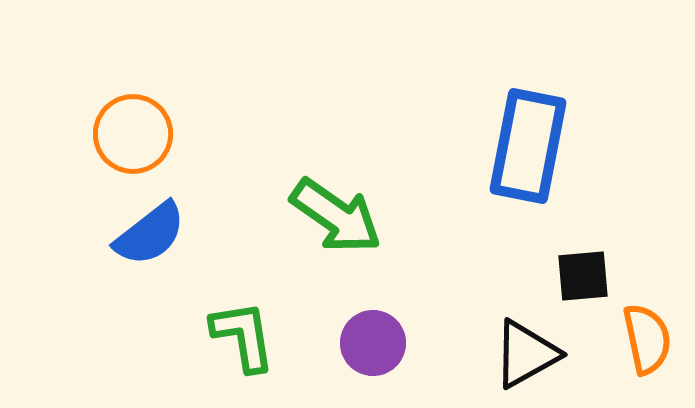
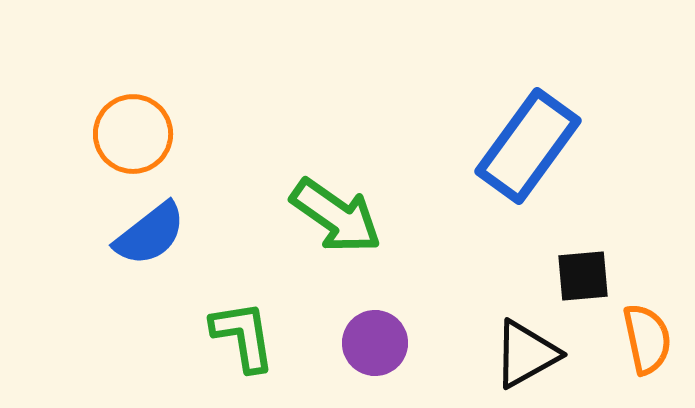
blue rectangle: rotated 25 degrees clockwise
purple circle: moved 2 px right
